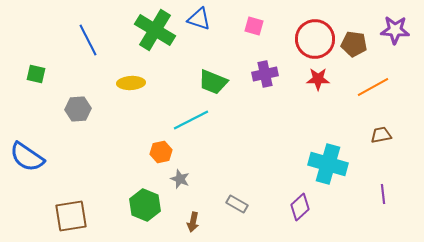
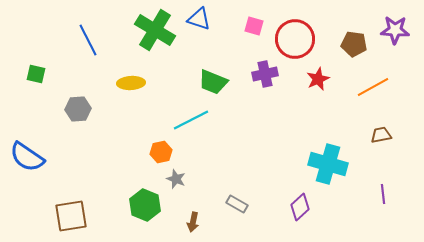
red circle: moved 20 px left
red star: rotated 25 degrees counterclockwise
gray star: moved 4 px left
